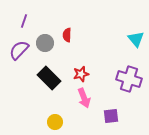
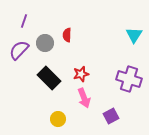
cyan triangle: moved 2 px left, 4 px up; rotated 12 degrees clockwise
purple square: rotated 21 degrees counterclockwise
yellow circle: moved 3 px right, 3 px up
